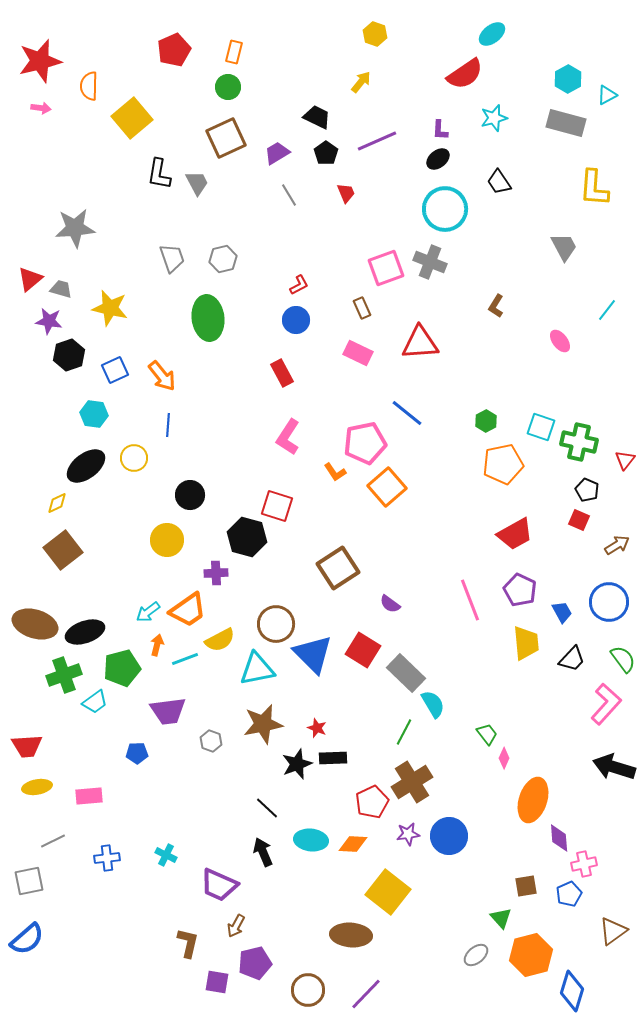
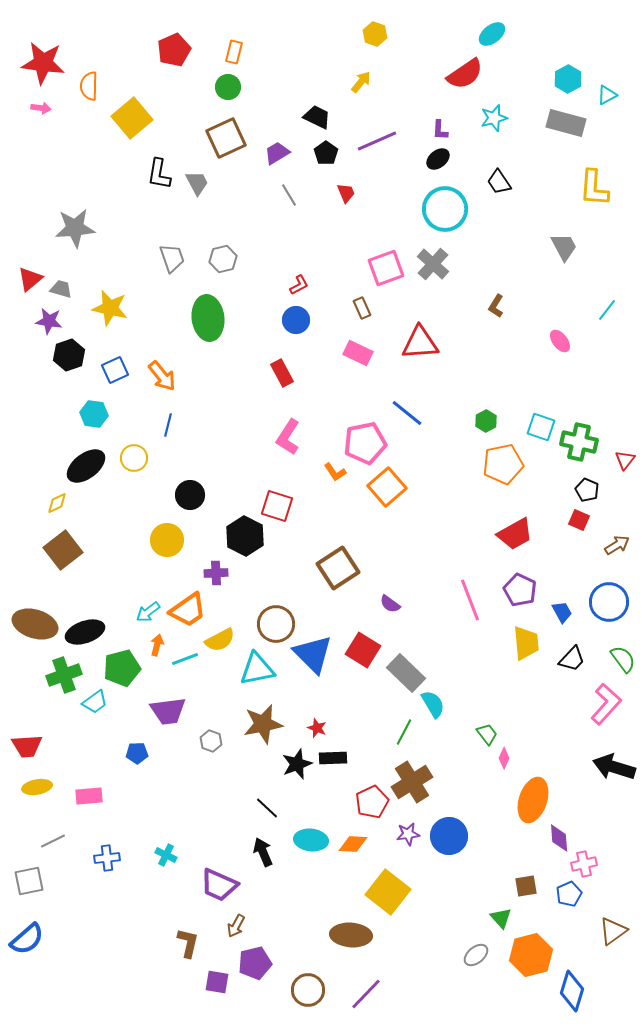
red star at (40, 61): moved 3 px right, 2 px down; rotated 21 degrees clockwise
gray cross at (430, 262): moved 3 px right, 2 px down; rotated 20 degrees clockwise
blue line at (168, 425): rotated 10 degrees clockwise
black hexagon at (247, 537): moved 2 px left, 1 px up; rotated 12 degrees clockwise
